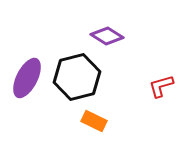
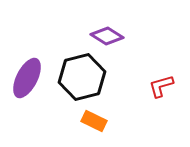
black hexagon: moved 5 px right
